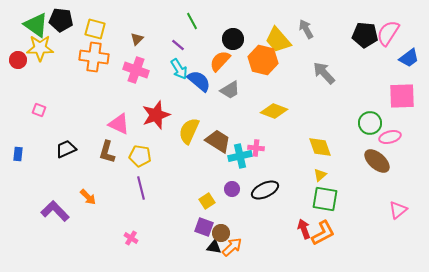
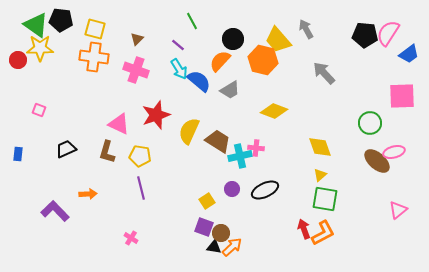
blue trapezoid at (409, 58): moved 4 px up
pink ellipse at (390, 137): moved 4 px right, 15 px down
orange arrow at (88, 197): moved 3 px up; rotated 48 degrees counterclockwise
